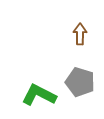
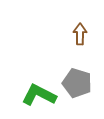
gray pentagon: moved 3 px left, 1 px down
